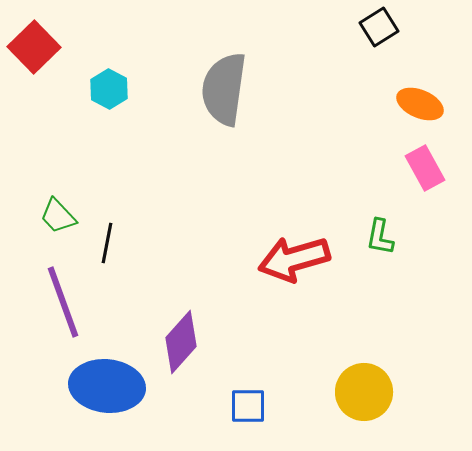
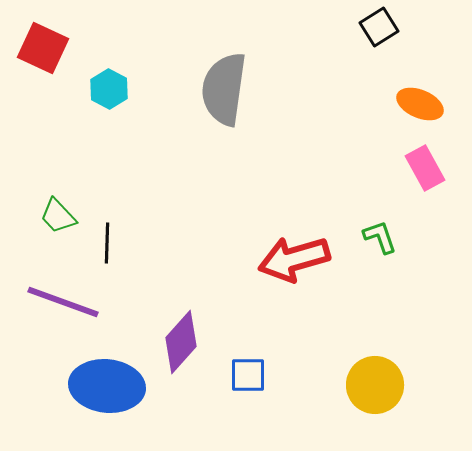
red square: moved 9 px right, 1 px down; rotated 21 degrees counterclockwise
green L-shape: rotated 150 degrees clockwise
black line: rotated 9 degrees counterclockwise
purple line: rotated 50 degrees counterclockwise
yellow circle: moved 11 px right, 7 px up
blue square: moved 31 px up
